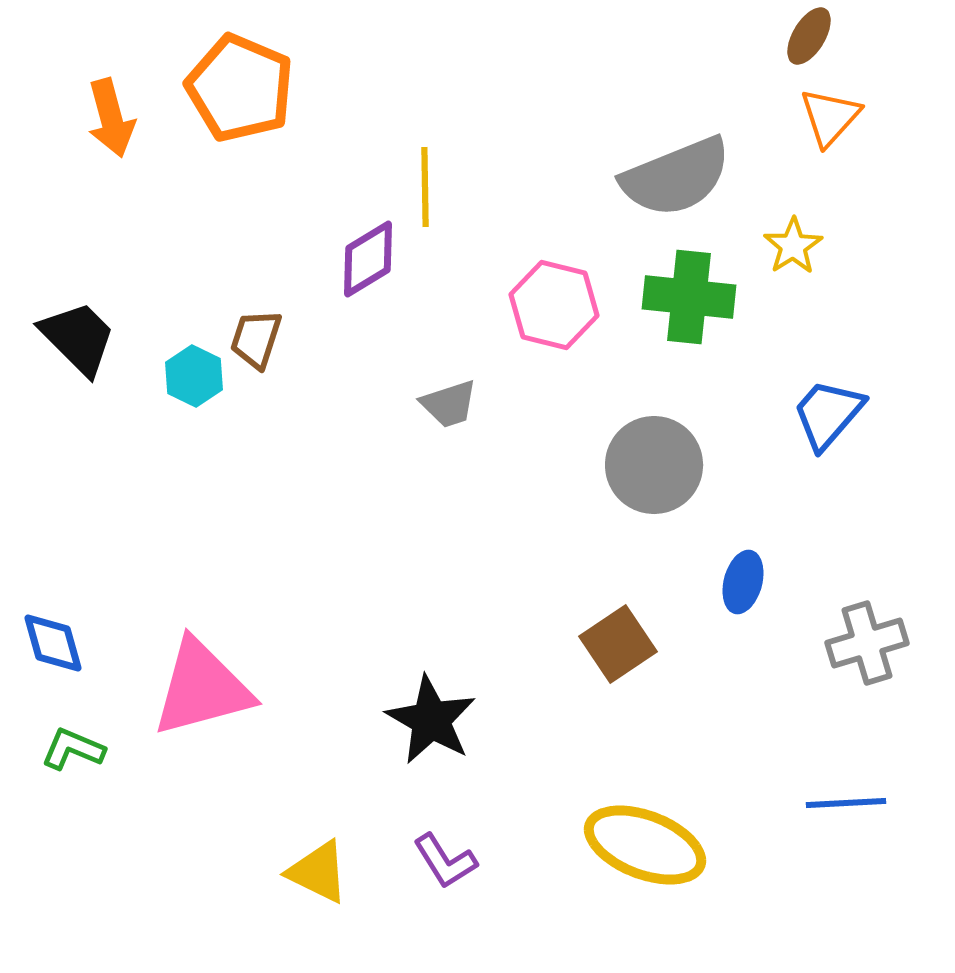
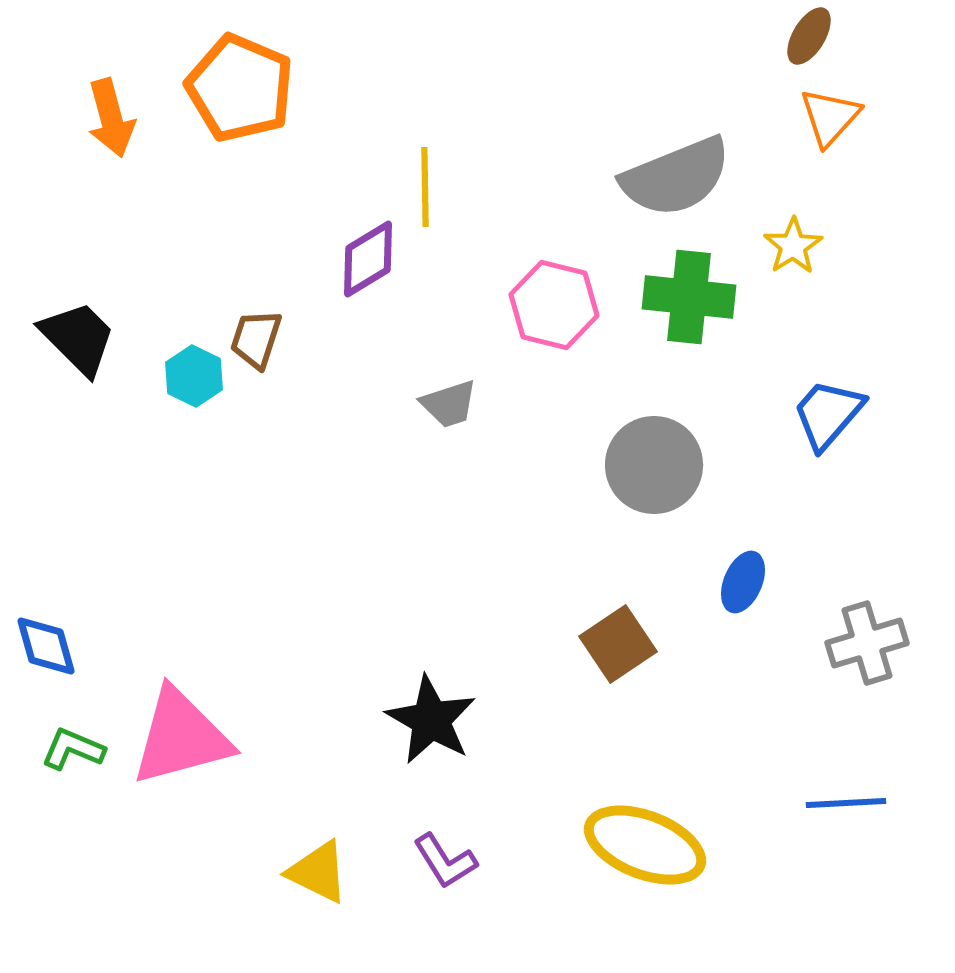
blue ellipse: rotated 8 degrees clockwise
blue diamond: moved 7 px left, 3 px down
pink triangle: moved 21 px left, 49 px down
